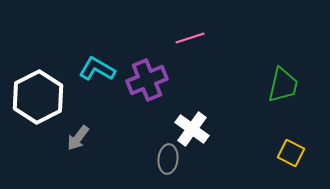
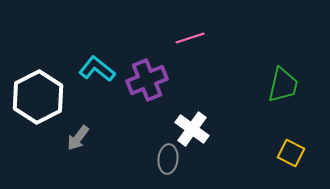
cyan L-shape: rotated 9 degrees clockwise
